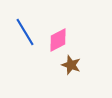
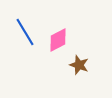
brown star: moved 8 px right
